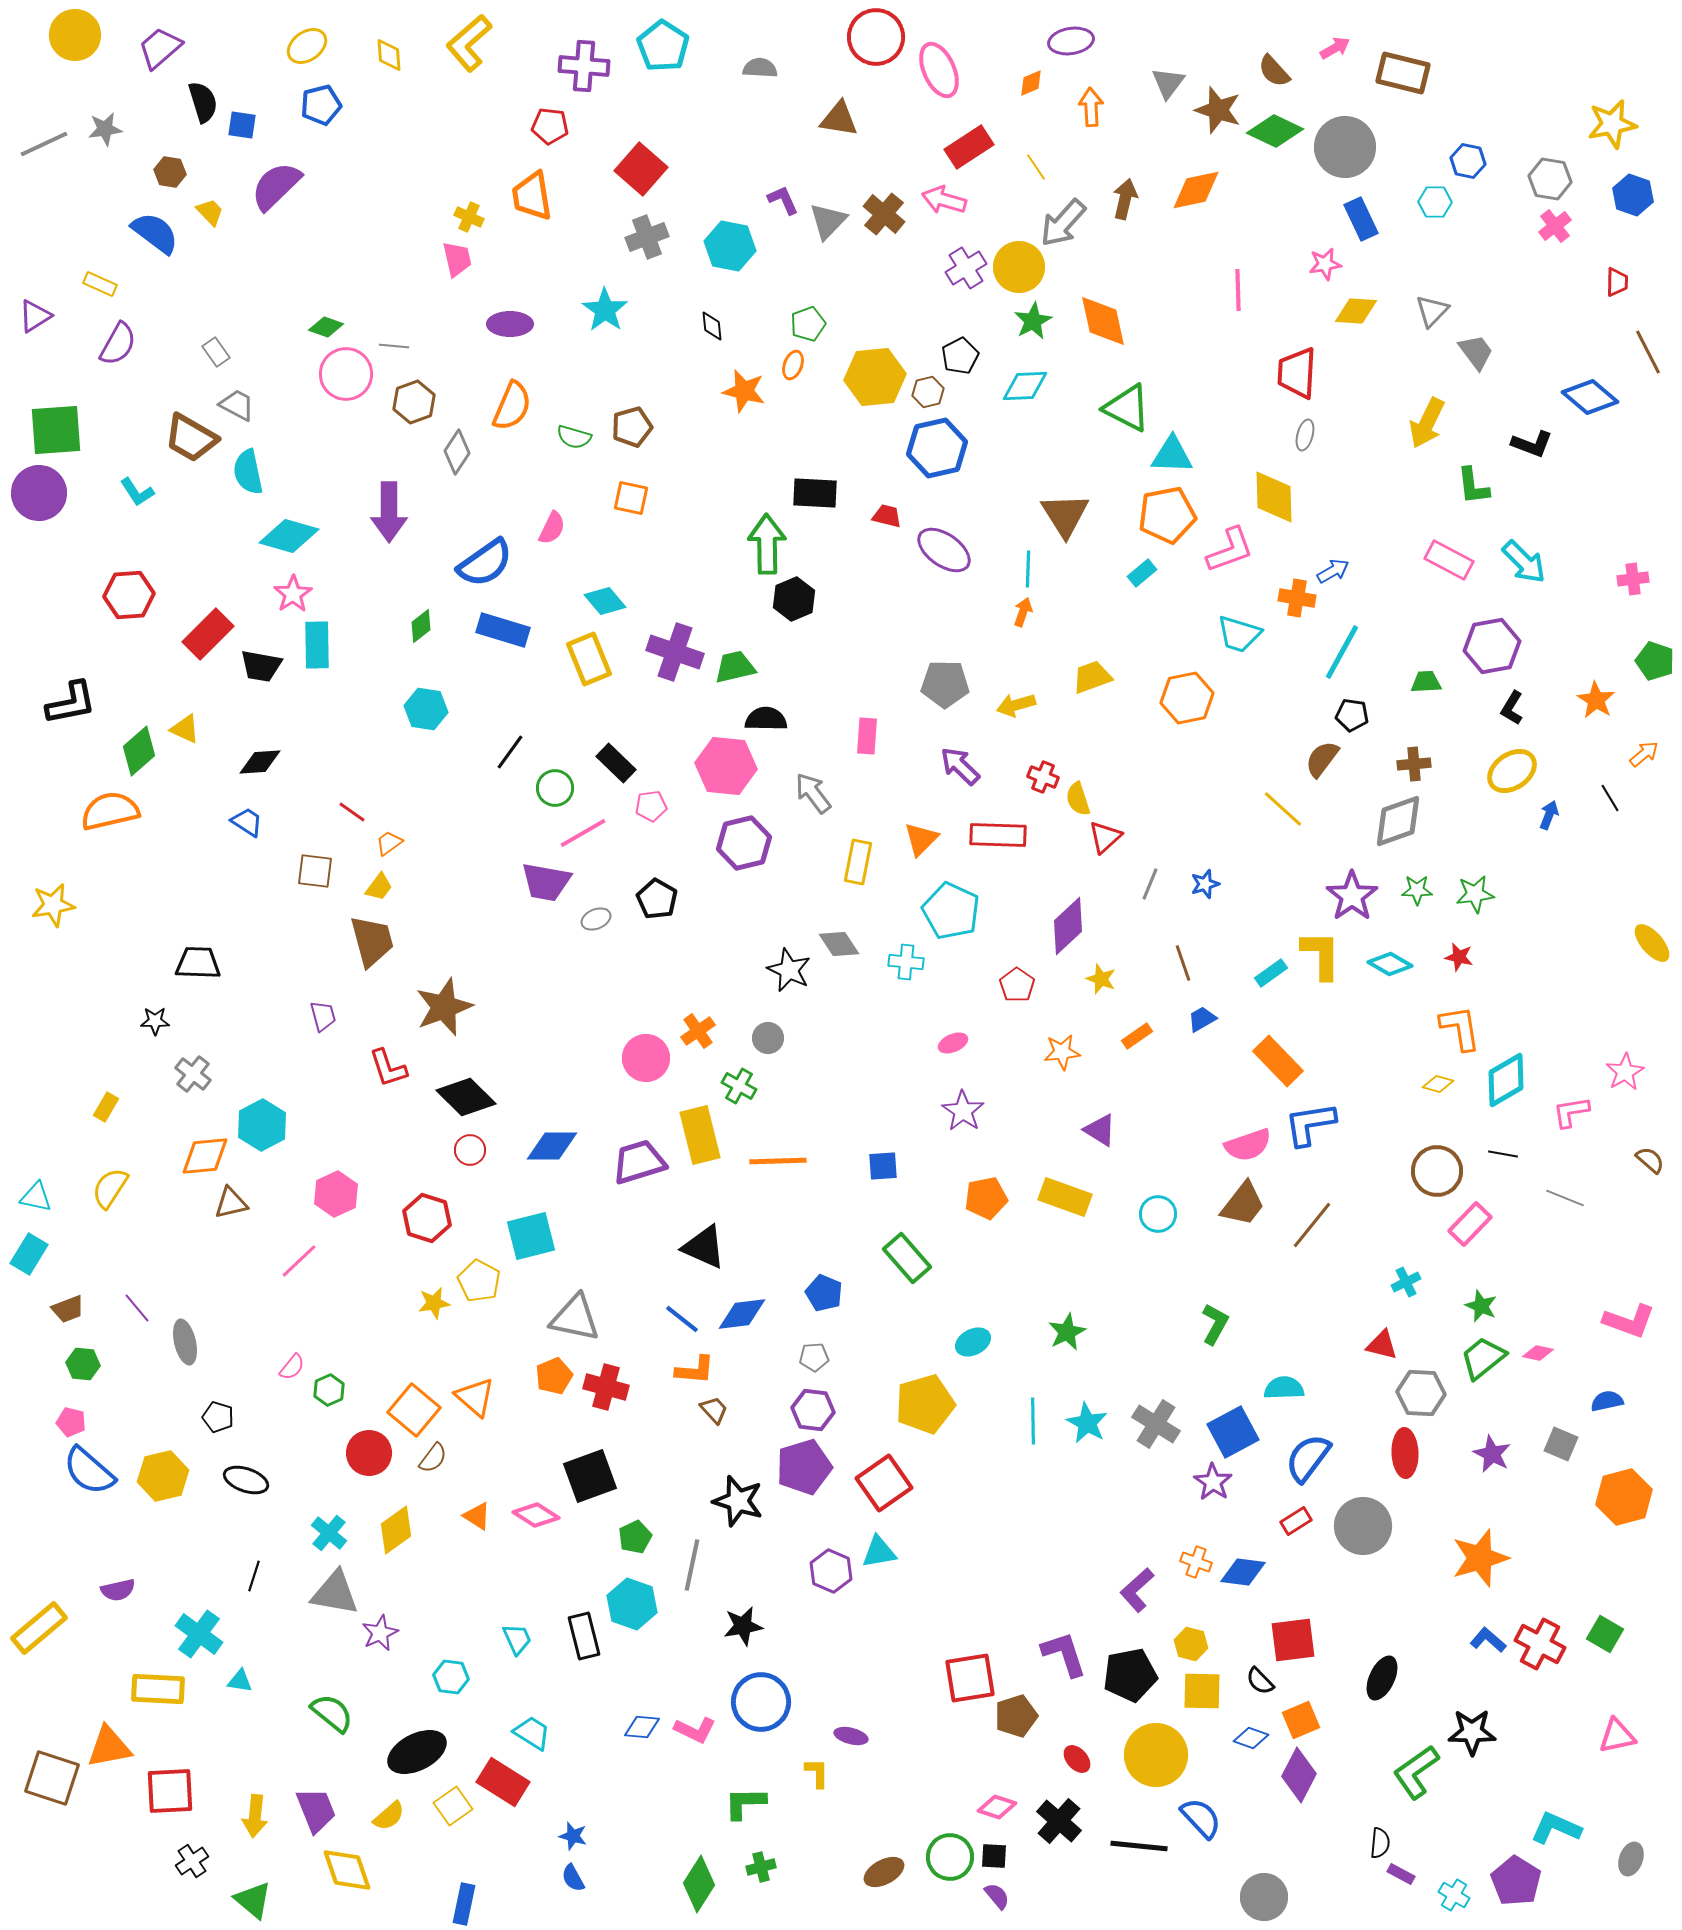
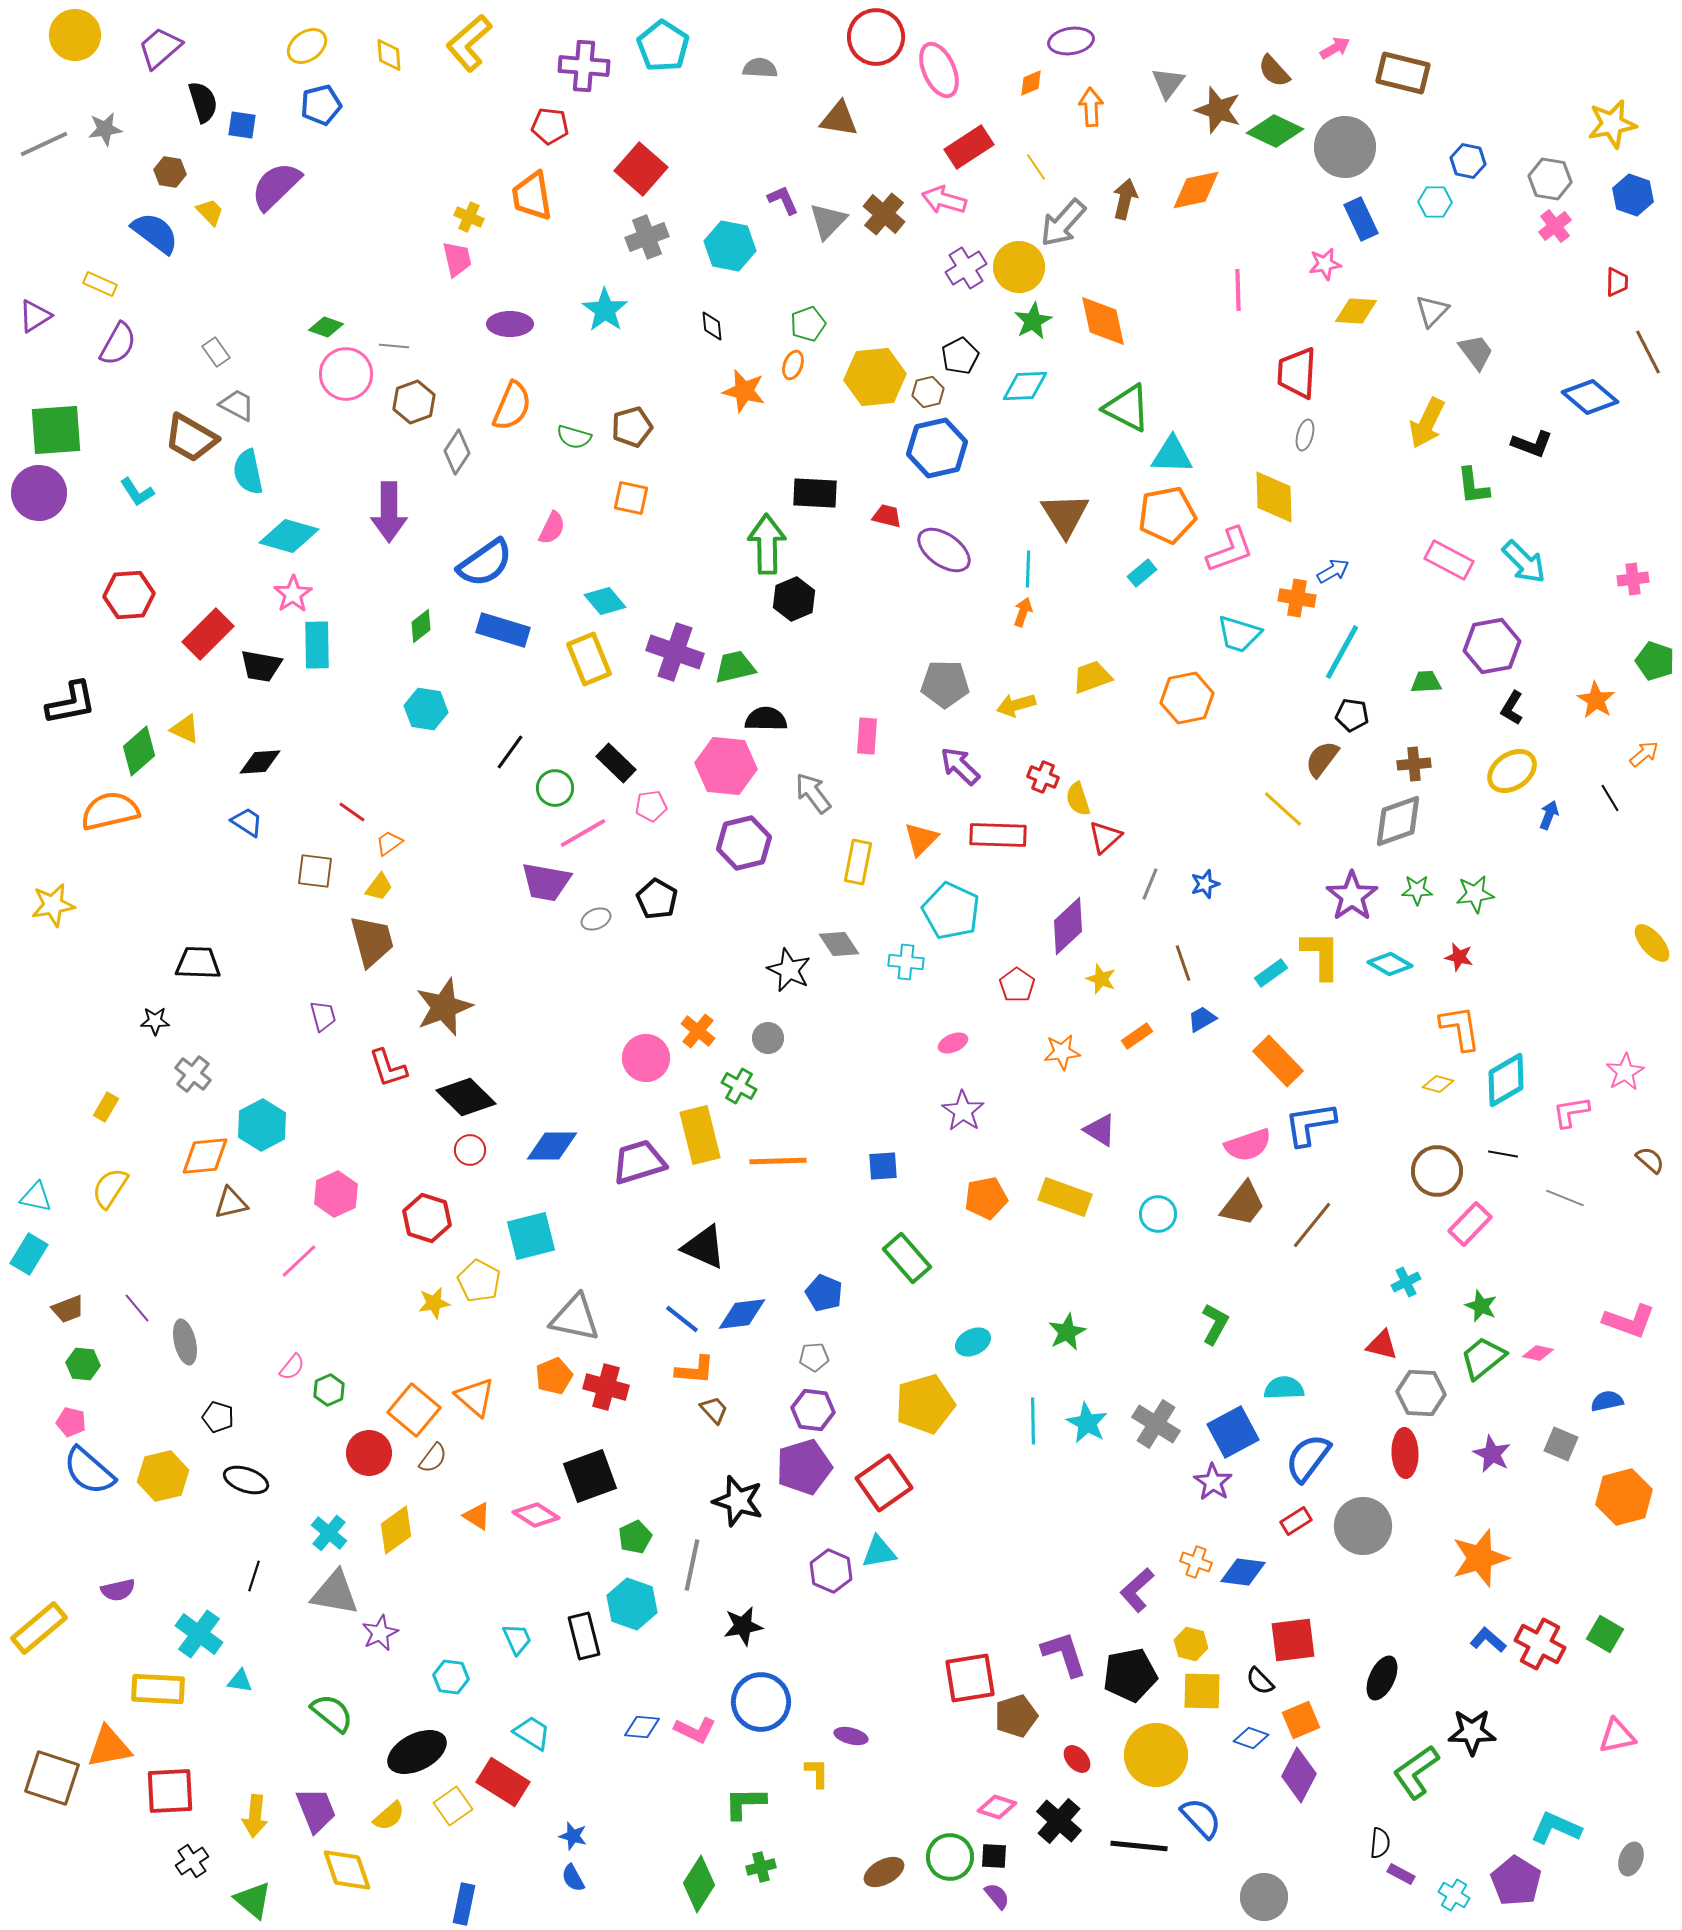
orange cross at (698, 1031): rotated 16 degrees counterclockwise
